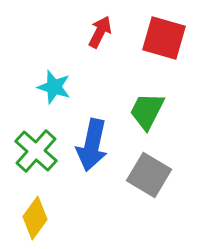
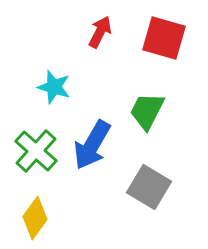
blue arrow: rotated 18 degrees clockwise
gray square: moved 12 px down
